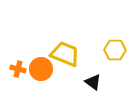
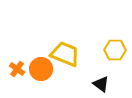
orange cross: moved 1 px left; rotated 21 degrees clockwise
black triangle: moved 8 px right, 2 px down
